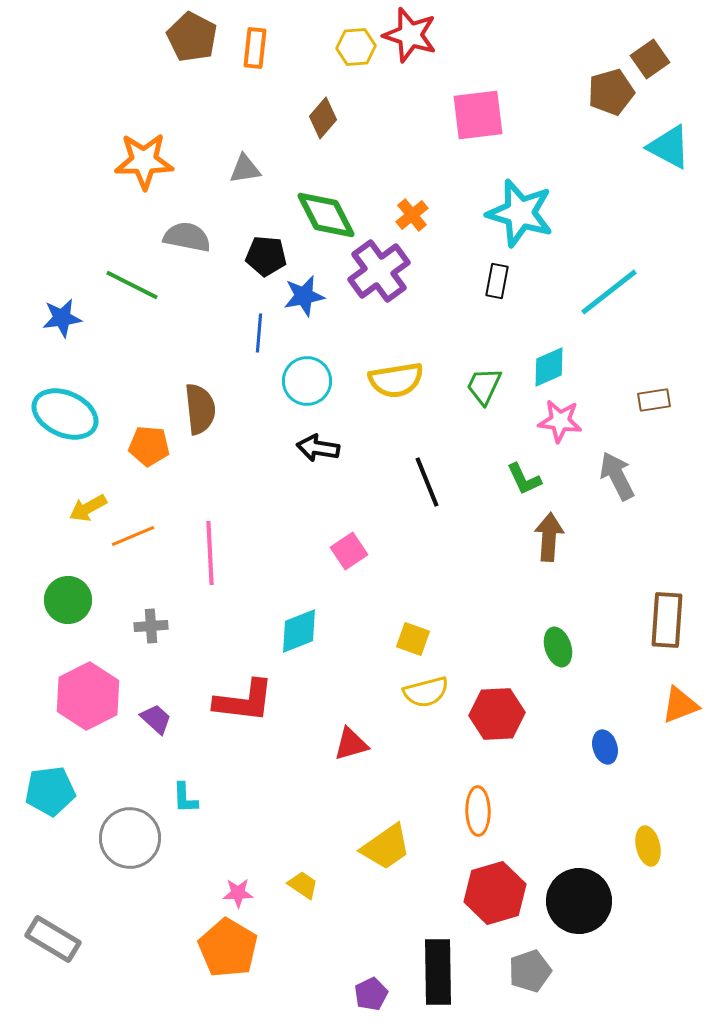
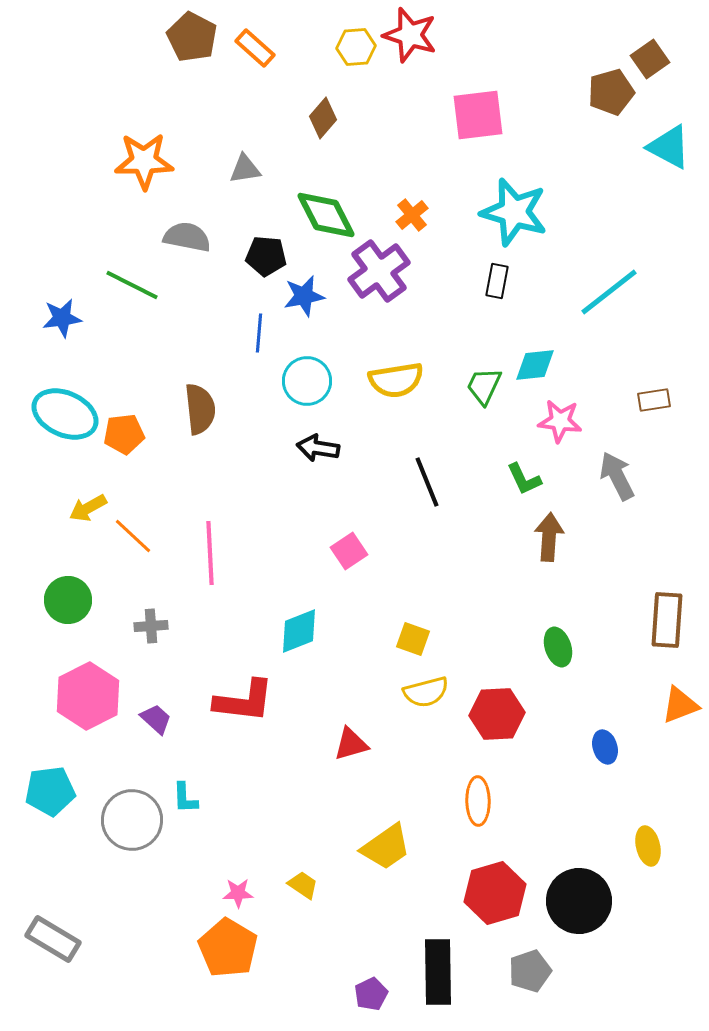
orange rectangle at (255, 48): rotated 54 degrees counterclockwise
cyan star at (520, 213): moved 6 px left, 1 px up
cyan diamond at (549, 367): moved 14 px left, 2 px up; rotated 18 degrees clockwise
orange pentagon at (149, 446): moved 25 px left, 12 px up; rotated 12 degrees counterclockwise
orange line at (133, 536): rotated 66 degrees clockwise
orange ellipse at (478, 811): moved 10 px up
gray circle at (130, 838): moved 2 px right, 18 px up
